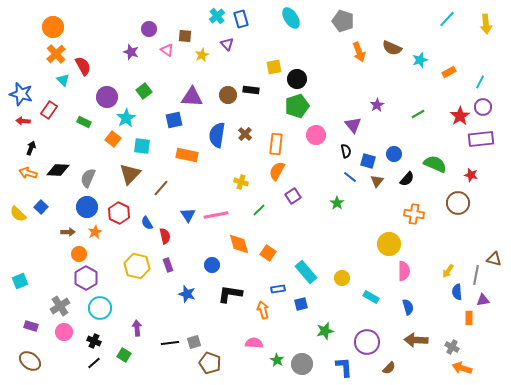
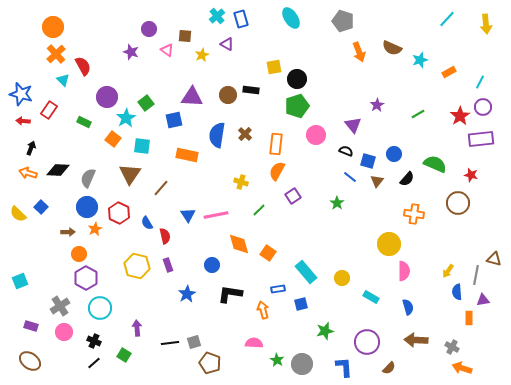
purple triangle at (227, 44): rotated 16 degrees counterclockwise
green square at (144, 91): moved 2 px right, 12 px down
black semicircle at (346, 151): rotated 56 degrees counterclockwise
brown triangle at (130, 174): rotated 10 degrees counterclockwise
orange star at (95, 232): moved 3 px up
blue star at (187, 294): rotated 24 degrees clockwise
